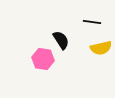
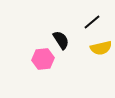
black line: rotated 48 degrees counterclockwise
pink hexagon: rotated 15 degrees counterclockwise
